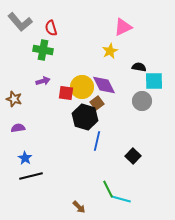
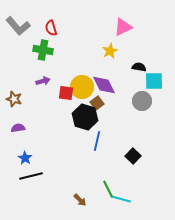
gray L-shape: moved 2 px left, 4 px down
brown arrow: moved 1 px right, 7 px up
